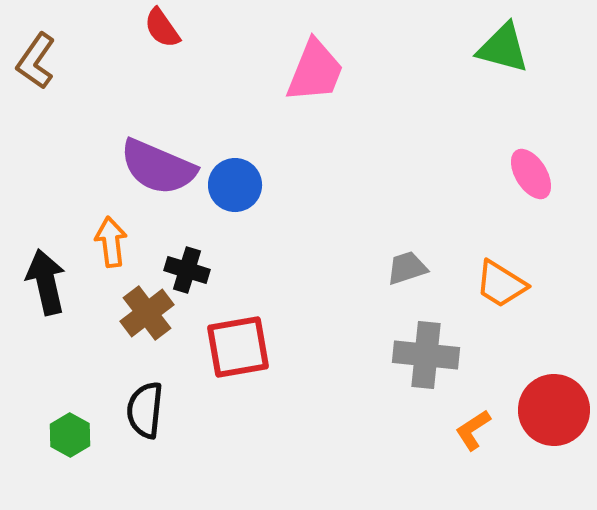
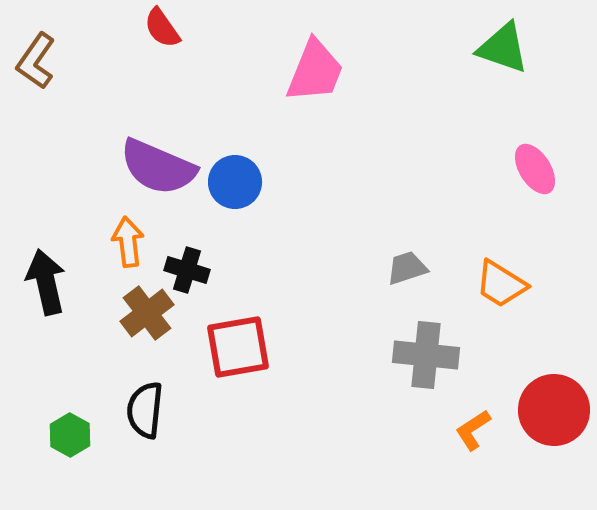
green triangle: rotated 4 degrees clockwise
pink ellipse: moved 4 px right, 5 px up
blue circle: moved 3 px up
orange arrow: moved 17 px right
